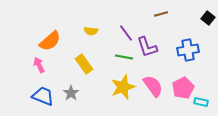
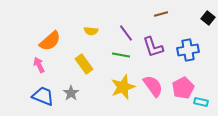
purple L-shape: moved 6 px right
green line: moved 3 px left, 2 px up
